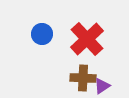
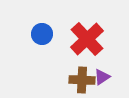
brown cross: moved 1 px left, 2 px down
purple triangle: moved 9 px up
